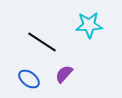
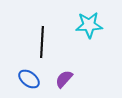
black line: rotated 60 degrees clockwise
purple semicircle: moved 5 px down
